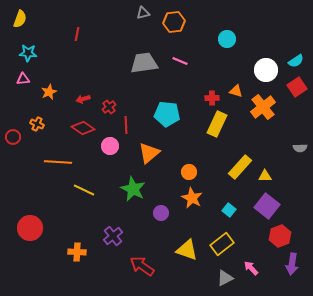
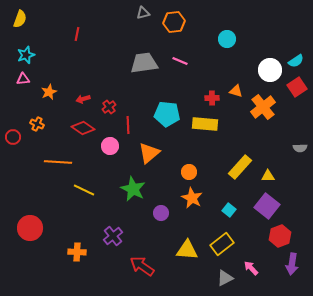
cyan star at (28, 53): moved 2 px left, 2 px down; rotated 24 degrees counterclockwise
white circle at (266, 70): moved 4 px right
yellow rectangle at (217, 124): moved 12 px left; rotated 70 degrees clockwise
red line at (126, 125): moved 2 px right
yellow triangle at (265, 176): moved 3 px right
yellow triangle at (187, 250): rotated 15 degrees counterclockwise
